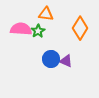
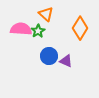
orange triangle: rotated 35 degrees clockwise
blue circle: moved 2 px left, 3 px up
